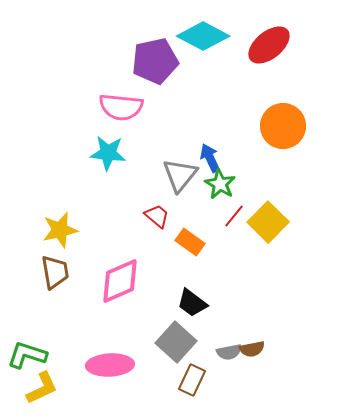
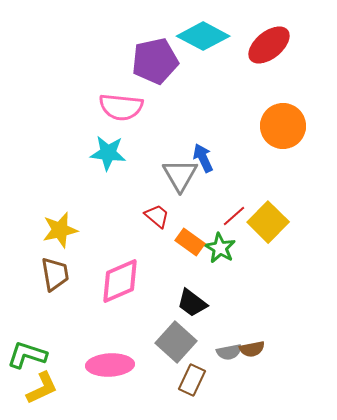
blue arrow: moved 7 px left
gray triangle: rotated 9 degrees counterclockwise
green star: moved 64 px down
red line: rotated 10 degrees clockwise
brown trapezoid: moved 2 px down
